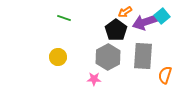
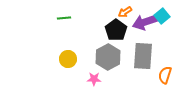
green line: rotated 24 degrees counterclockwise
yellow circle: moved 10 px right, 2 px down
